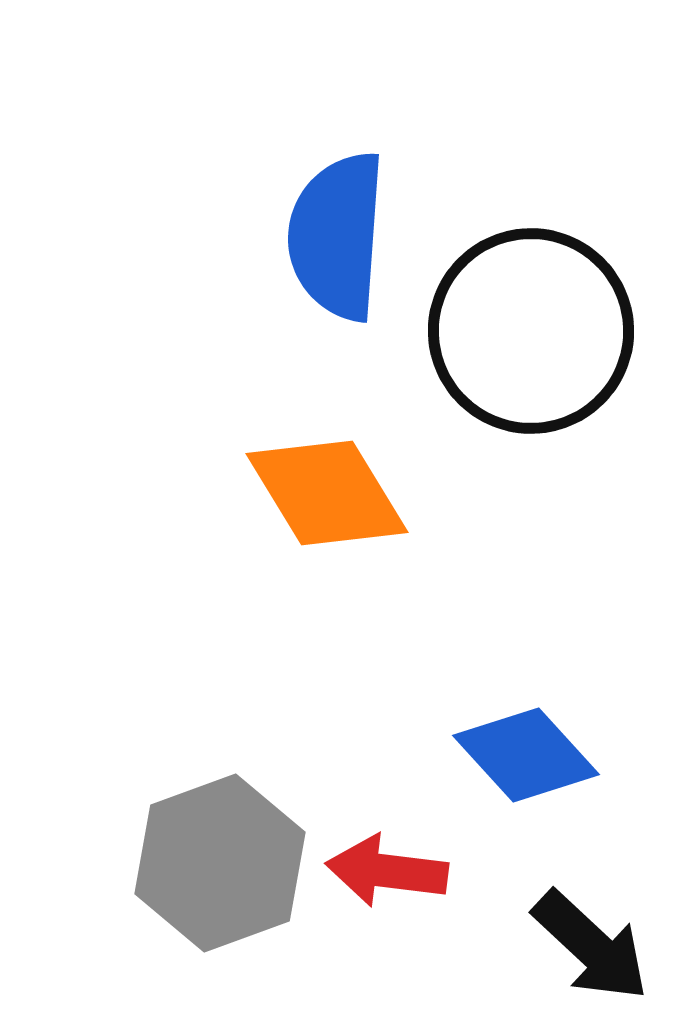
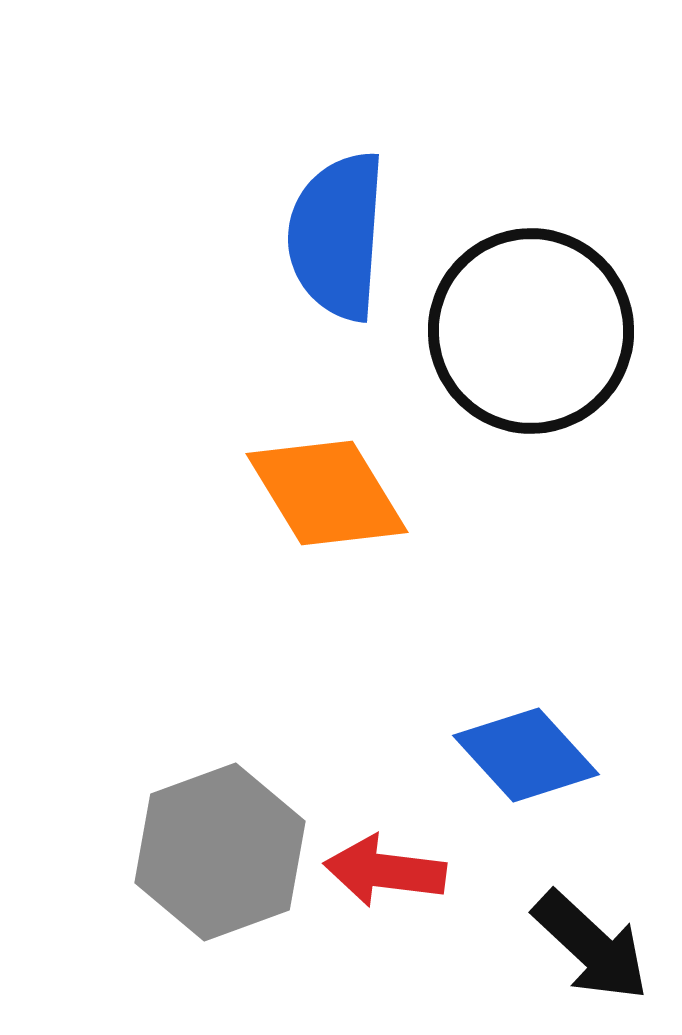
gray hexagon: moved 11 px up
red arrow: moved 2 px left
